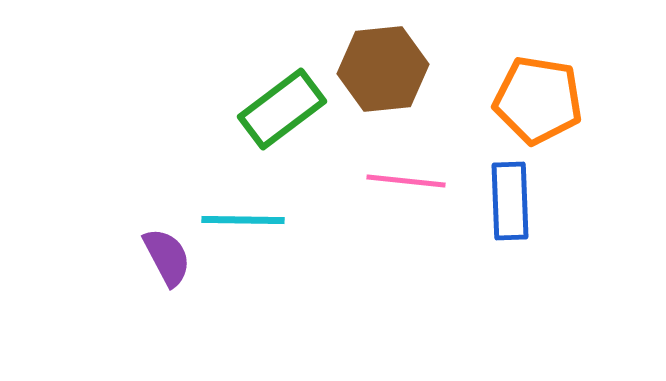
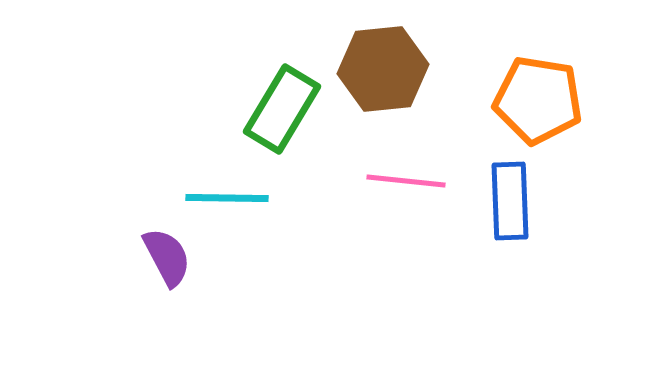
green rectangle: rotated 22 degrees counterclockwise
cyan line: moved 16 px left, 22 px up
